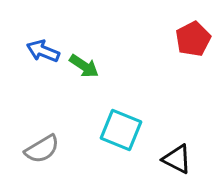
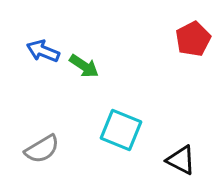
black triangle: moved 4 px right, 1 px down
